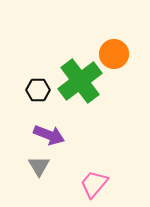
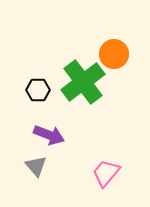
green cross: moved 3 px right, 1 px down
gray triangle: moved 3 px left; rotated 10 degrees counterclockwise
pink trapezoid: moved 12 px right, 11 px up
